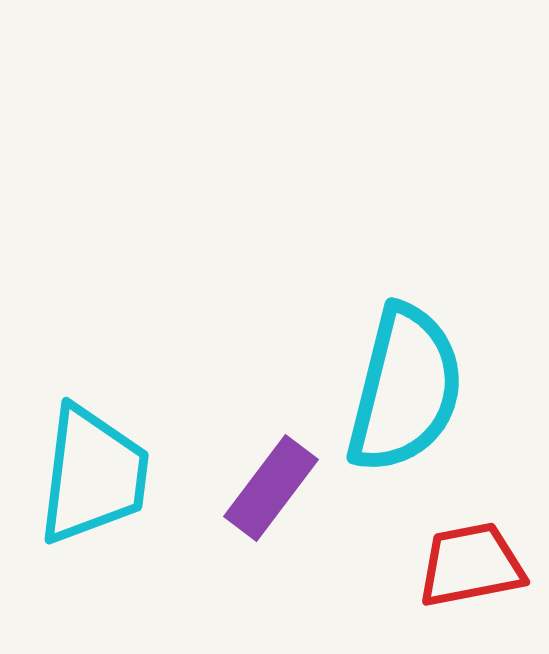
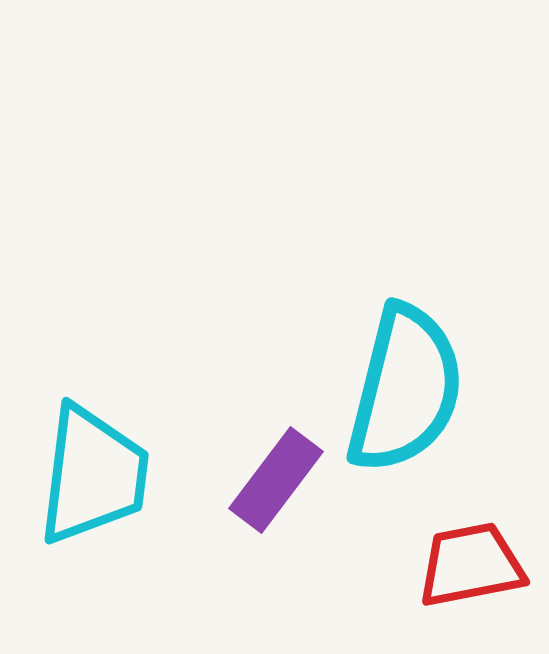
purple rectangle: moved 5 px right, 8 px up
